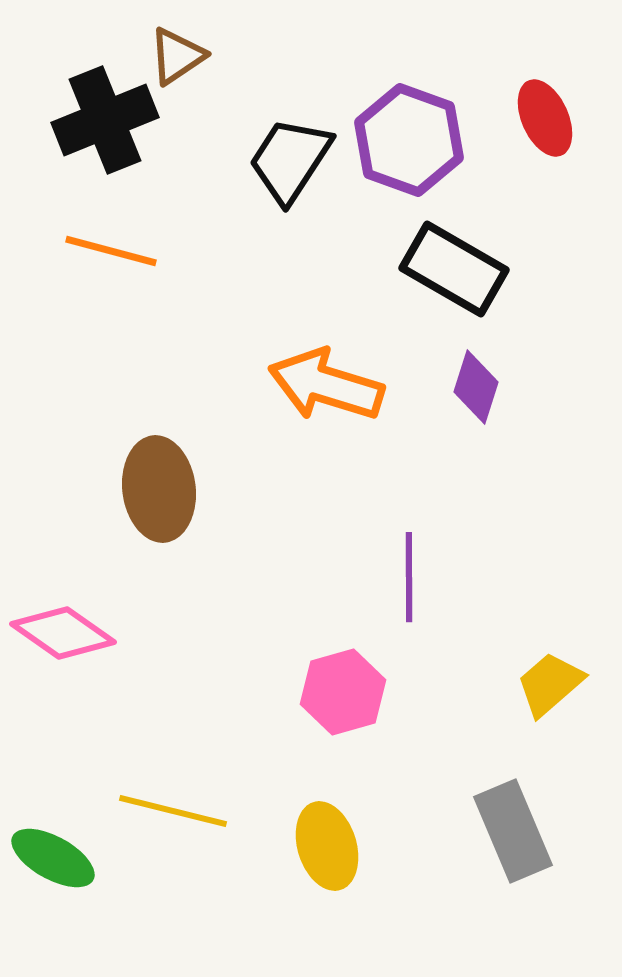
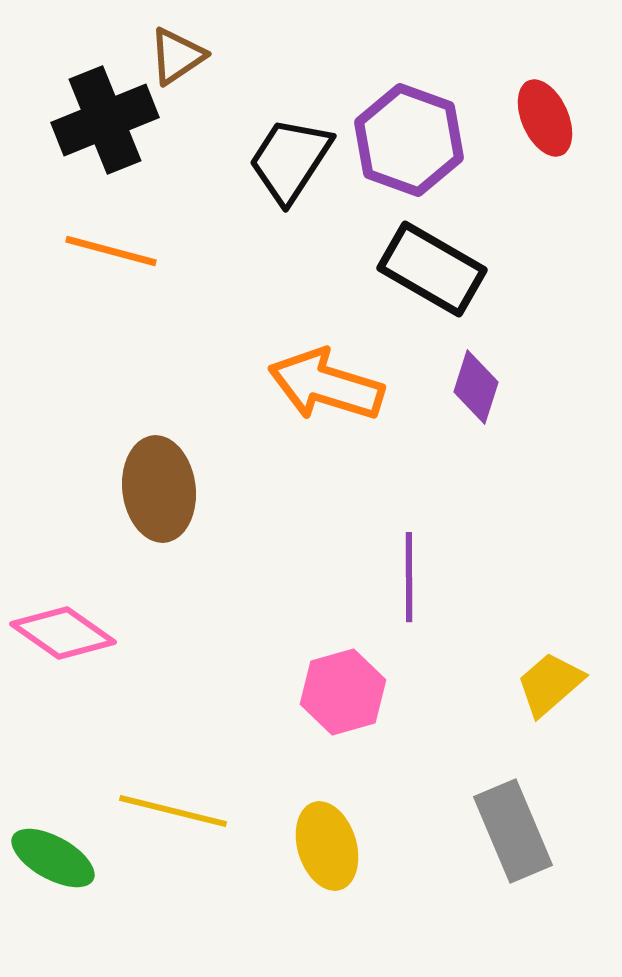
black rectangle: moved 22 px left
